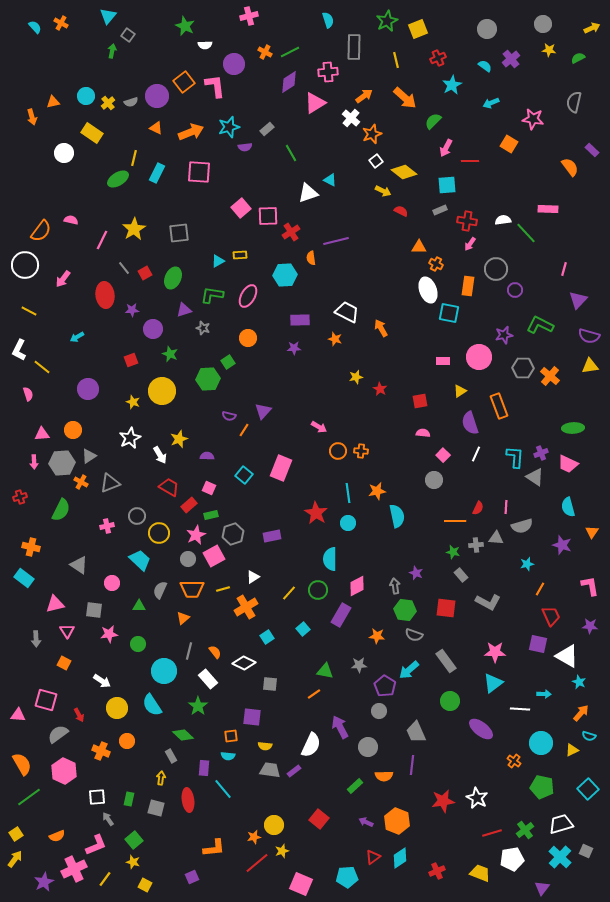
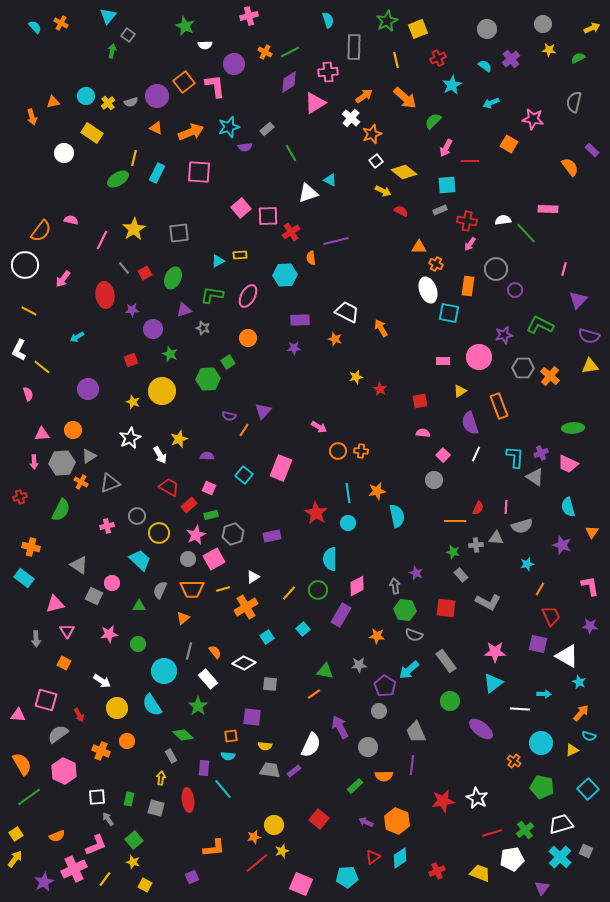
pink square at (214, 556): moved 3 px down
gray square at (94, 610): moved 14 px up; rotated 18 degrees clockwise
